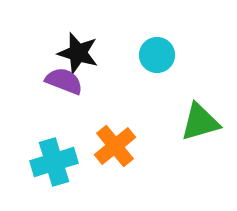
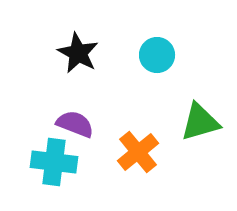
black star: rotated 12 degrees clockwise
purple semicircle: moved 11 px right, 43 px down
orange cross: moved 23 px right, 6 px down
cyan cross: rotated 24 degrees clockwise
